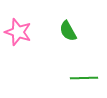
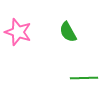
green semicircle: moved 1 px down
